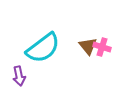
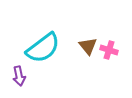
pink cross: moved 7 px right, 3 px down
